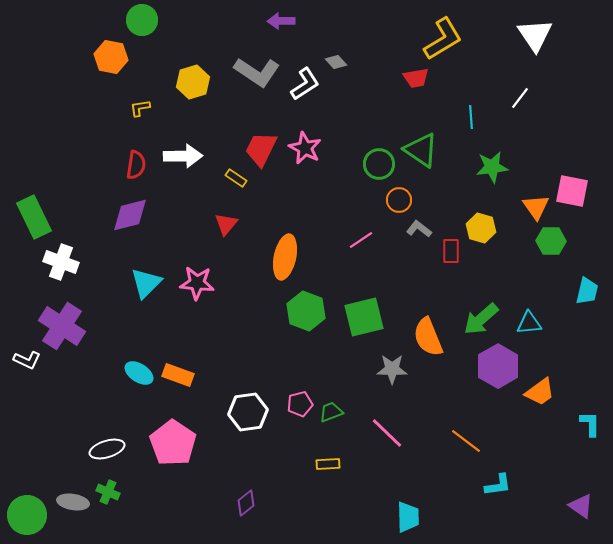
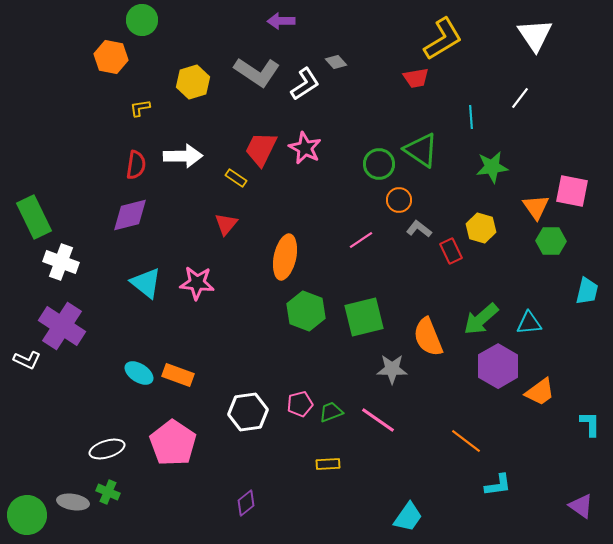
red rectangle at (451, 251): rotated 25 degrees counterclockwise
cyan triangle at (146, 283): rotated 36 degrees counterclockwise
pink line at (387, 433): moved 9 px left, 13 px up; rotated 9 degrees counterclockwise
cyan trapezoid at (408, 517): rotated 36 degrees clockwise
